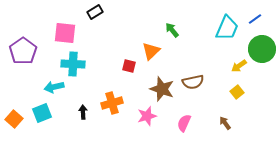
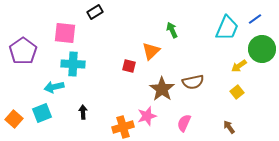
green arrow: rotated 14 degrees clockwise
brown star: rotated 15 degrees clockwise
orange cross: moved 11 px right, 24 px down
brown arrow: moved 4 px right, 4 px down
